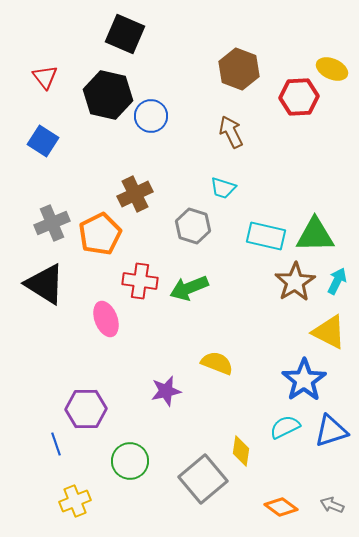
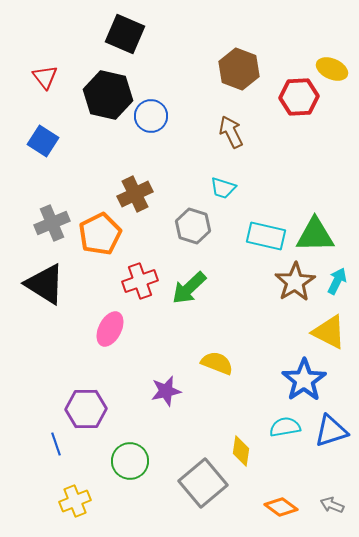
red cross: rotated 28 degrees counterclockwise
green arrow: rotated 21 degrees counterclockwise
pink ellipse: moved 4 px right, 10 px down; rotated 48 degrees clockwise
cyan semicircle: rotated 16 degrees clockwise
gray square: moved 4 px down
